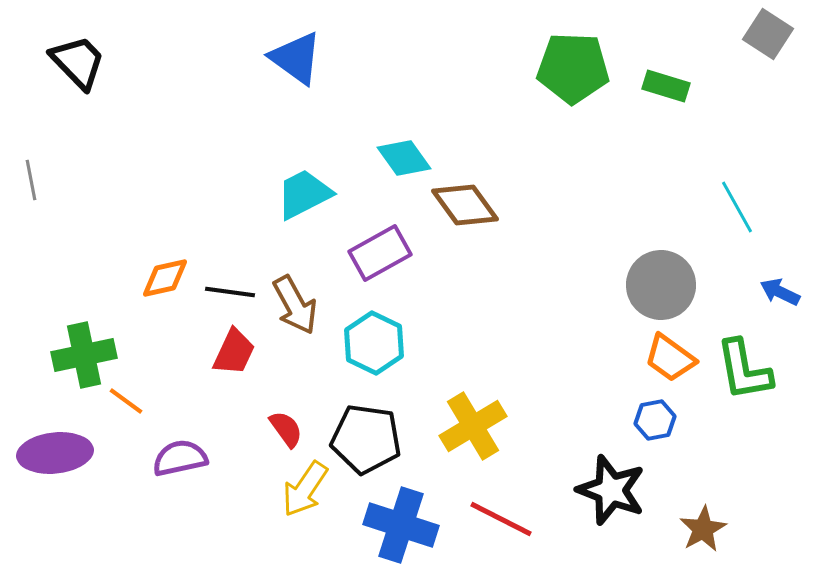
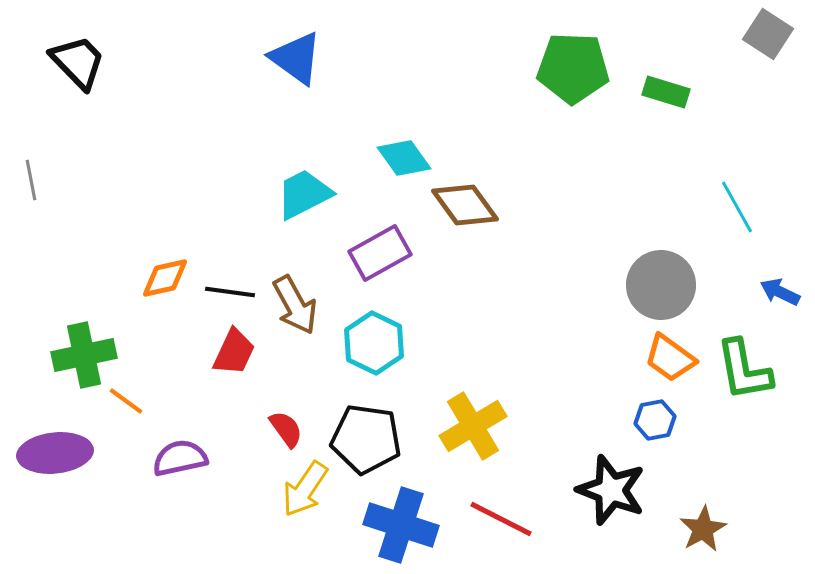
green rectangle: moved 6 px down
